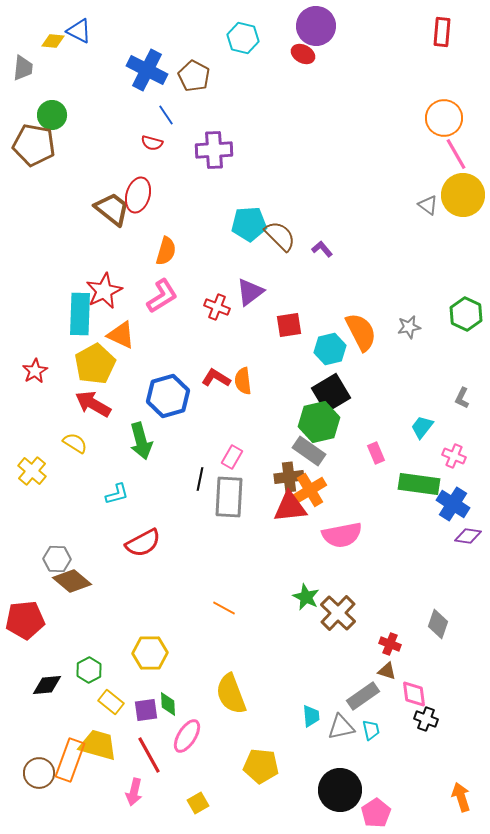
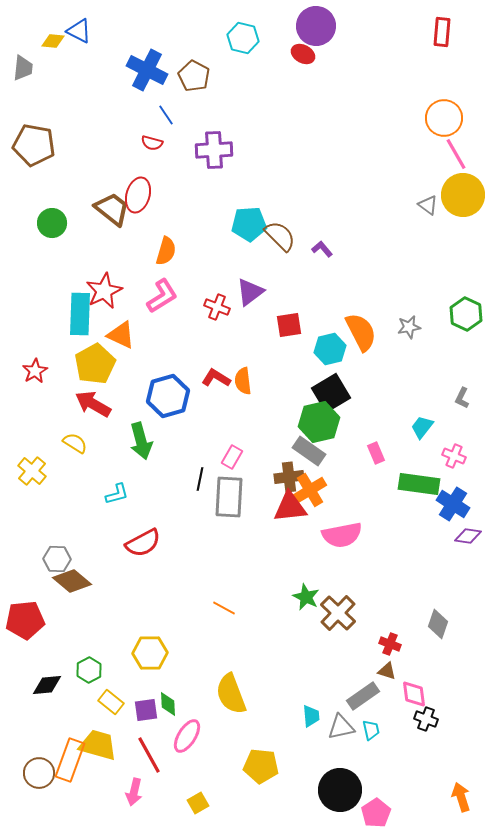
green circle at (52, 115): moved 108 px down
